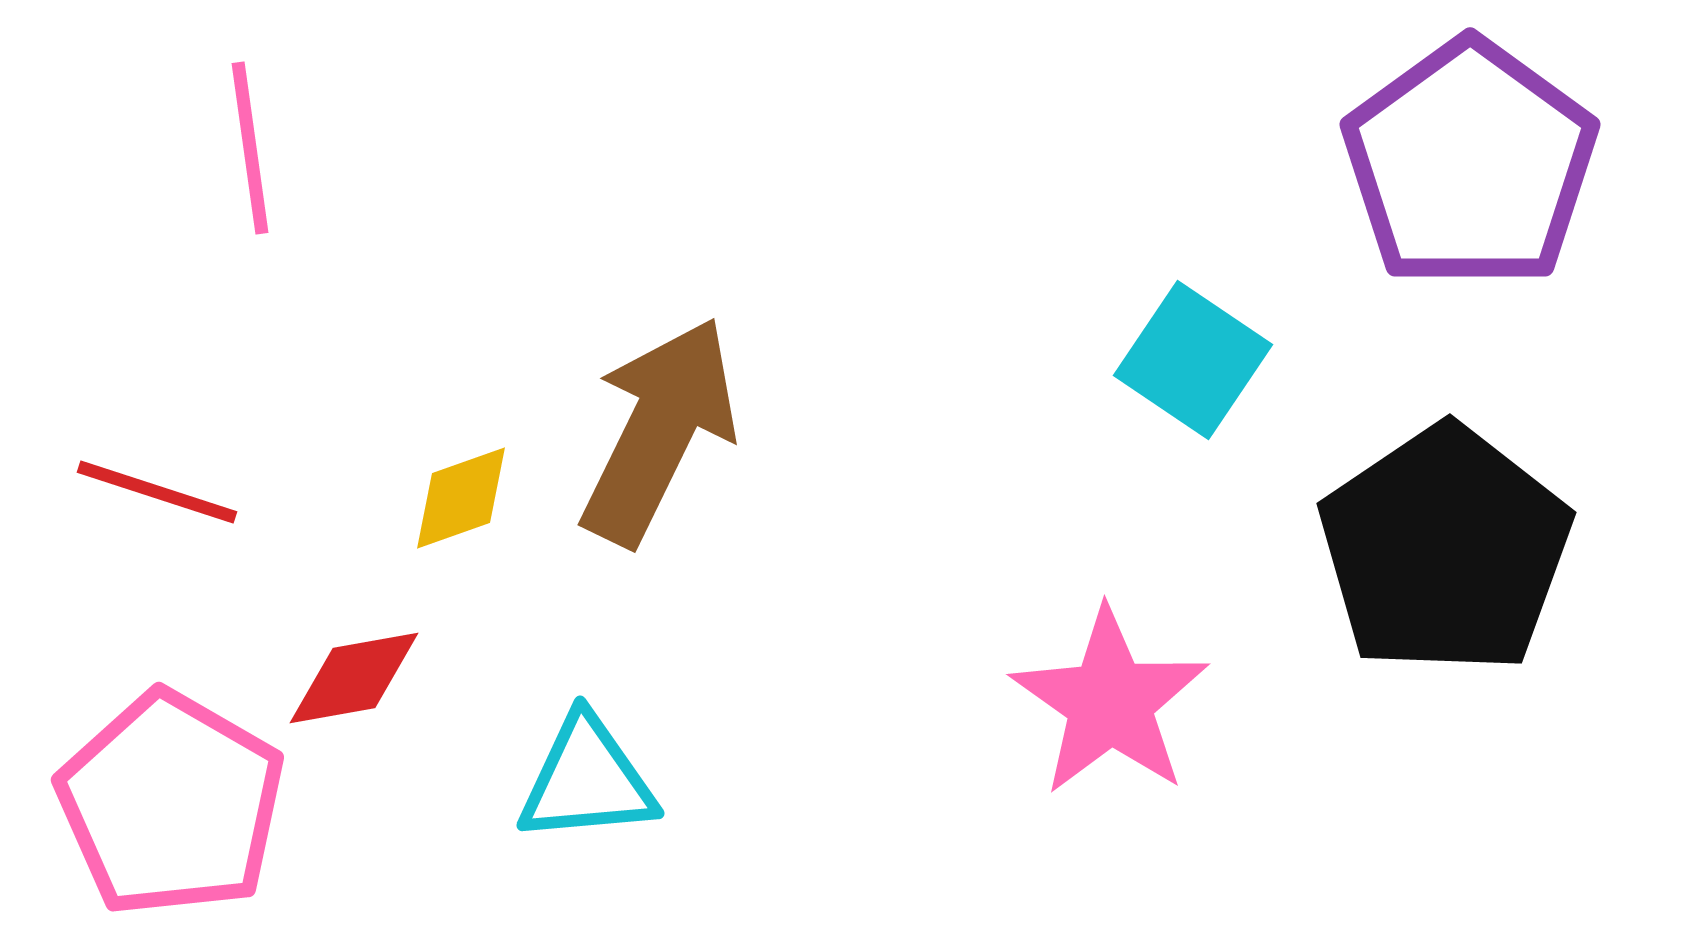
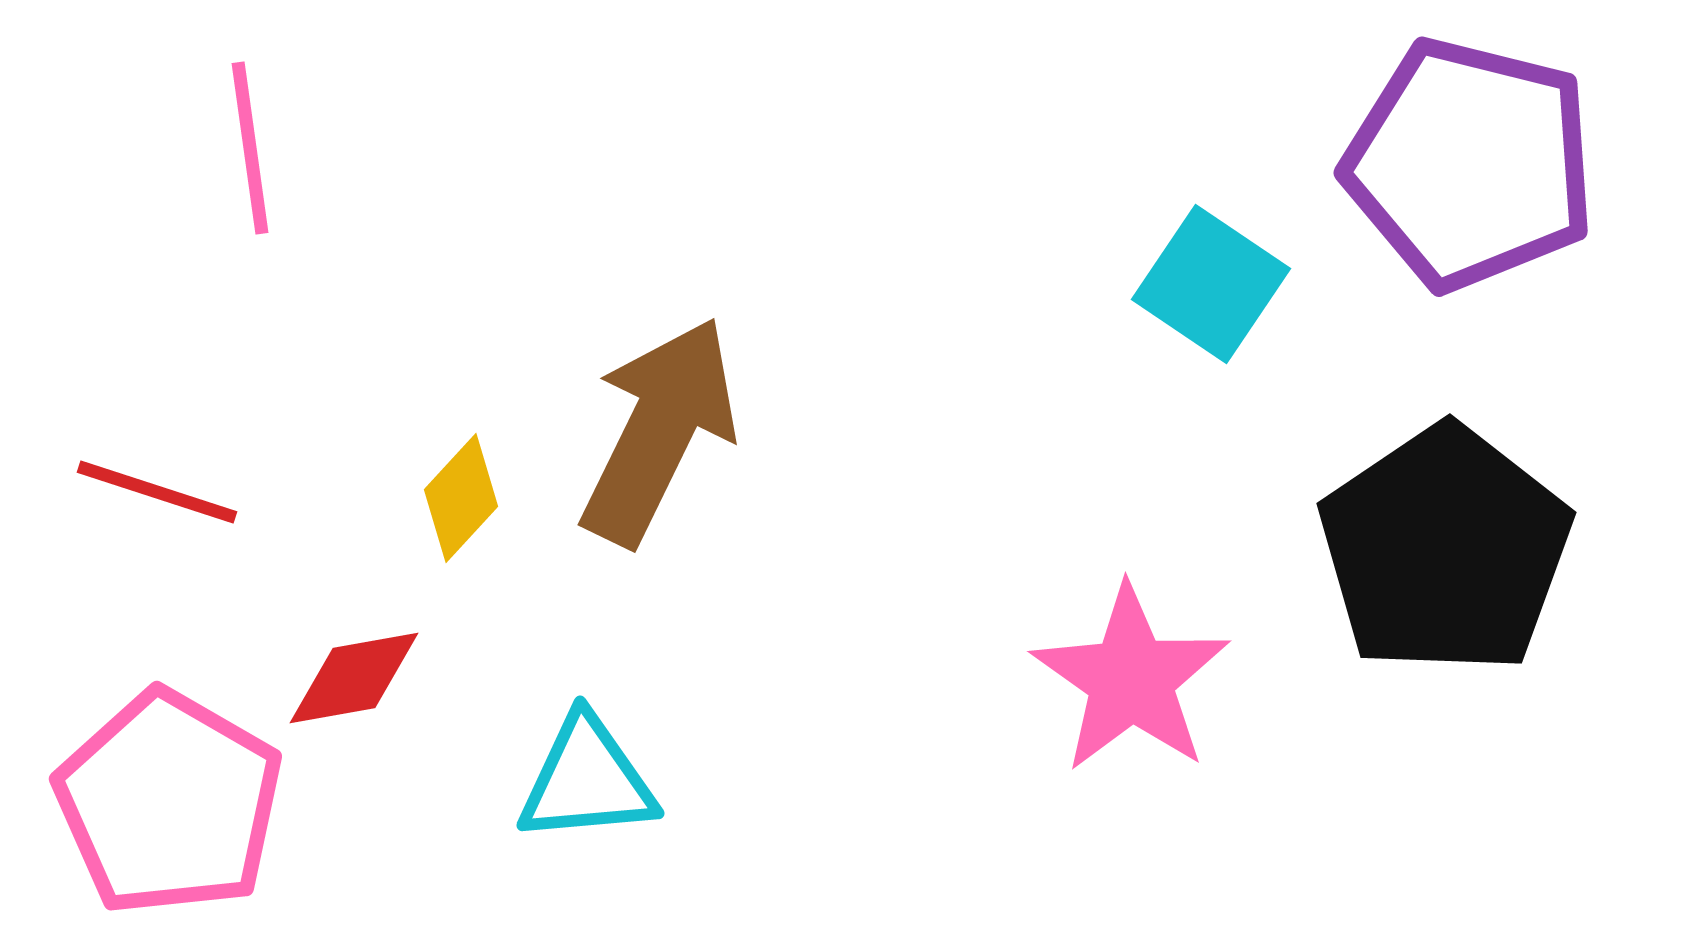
purple pentagon: rotated 22 degrees counterclockwise
cyan square: moved 18 px right, 76 px up
yellow diamond: rotated 28 degrees counterclockwise
pink star: moved 21 px right, 23 px up
pink pentagon: moved 2 px left, 1 px up
